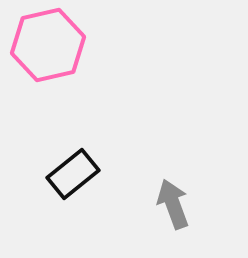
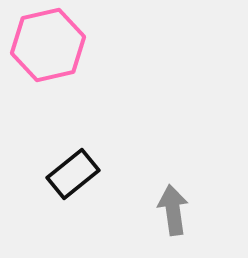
gray arrow: moved 6 px down; rotated 12 degrees clockwise
